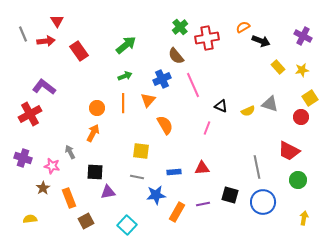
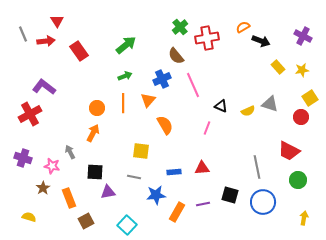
gray line at (137, 177): moved 3 px left
yellow semicircle at (30, 219): moved 1 px left, 2 px up; rotated 24 degrees clockwise
